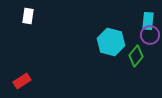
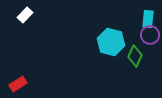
white rectangle: moved 3 px left, 1 px up; rotated 35 degrees clockwise
cyan rectangle: moved 2 px up
green diamond: moved 1 px left; rotated 15 degrees counterclockwise
red rectangle: moved 4 px left, 3 px down
